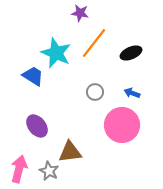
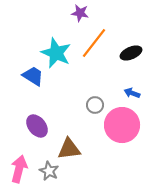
gray circle: moved 13 px down
brown triangle: moved 1 px left, 3 px up
